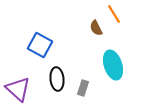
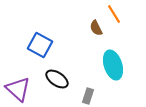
black ellipse: rotated 50 degrees counterclockwise
gray rectangle: moved 5 px right, 8 px down
